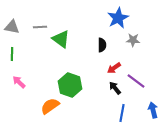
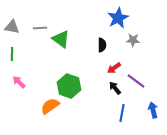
gray line: moved 1 px down
green hexagon: moved 1 px left, 1 px down
